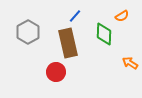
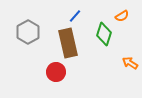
green diamond: rotated 15 degrees clockwise
